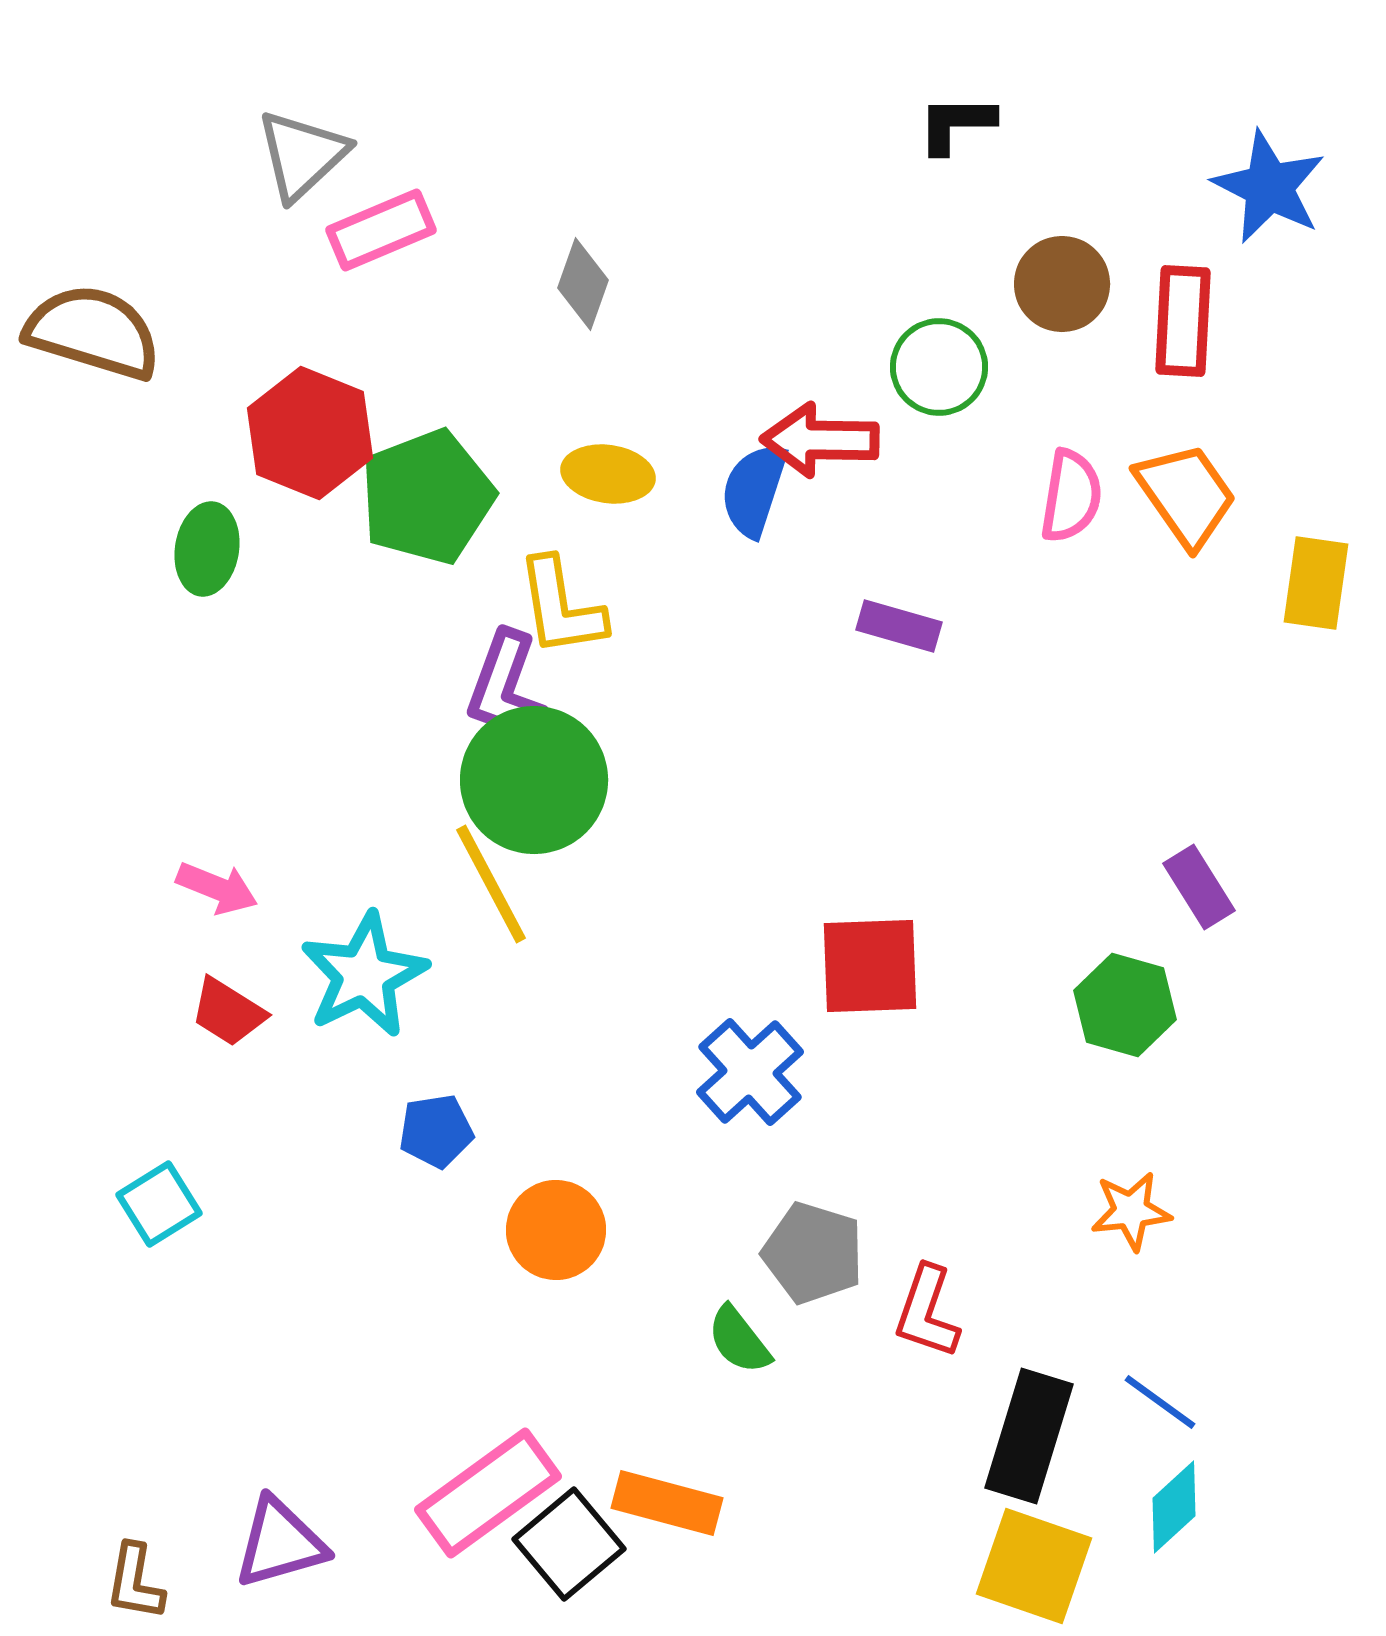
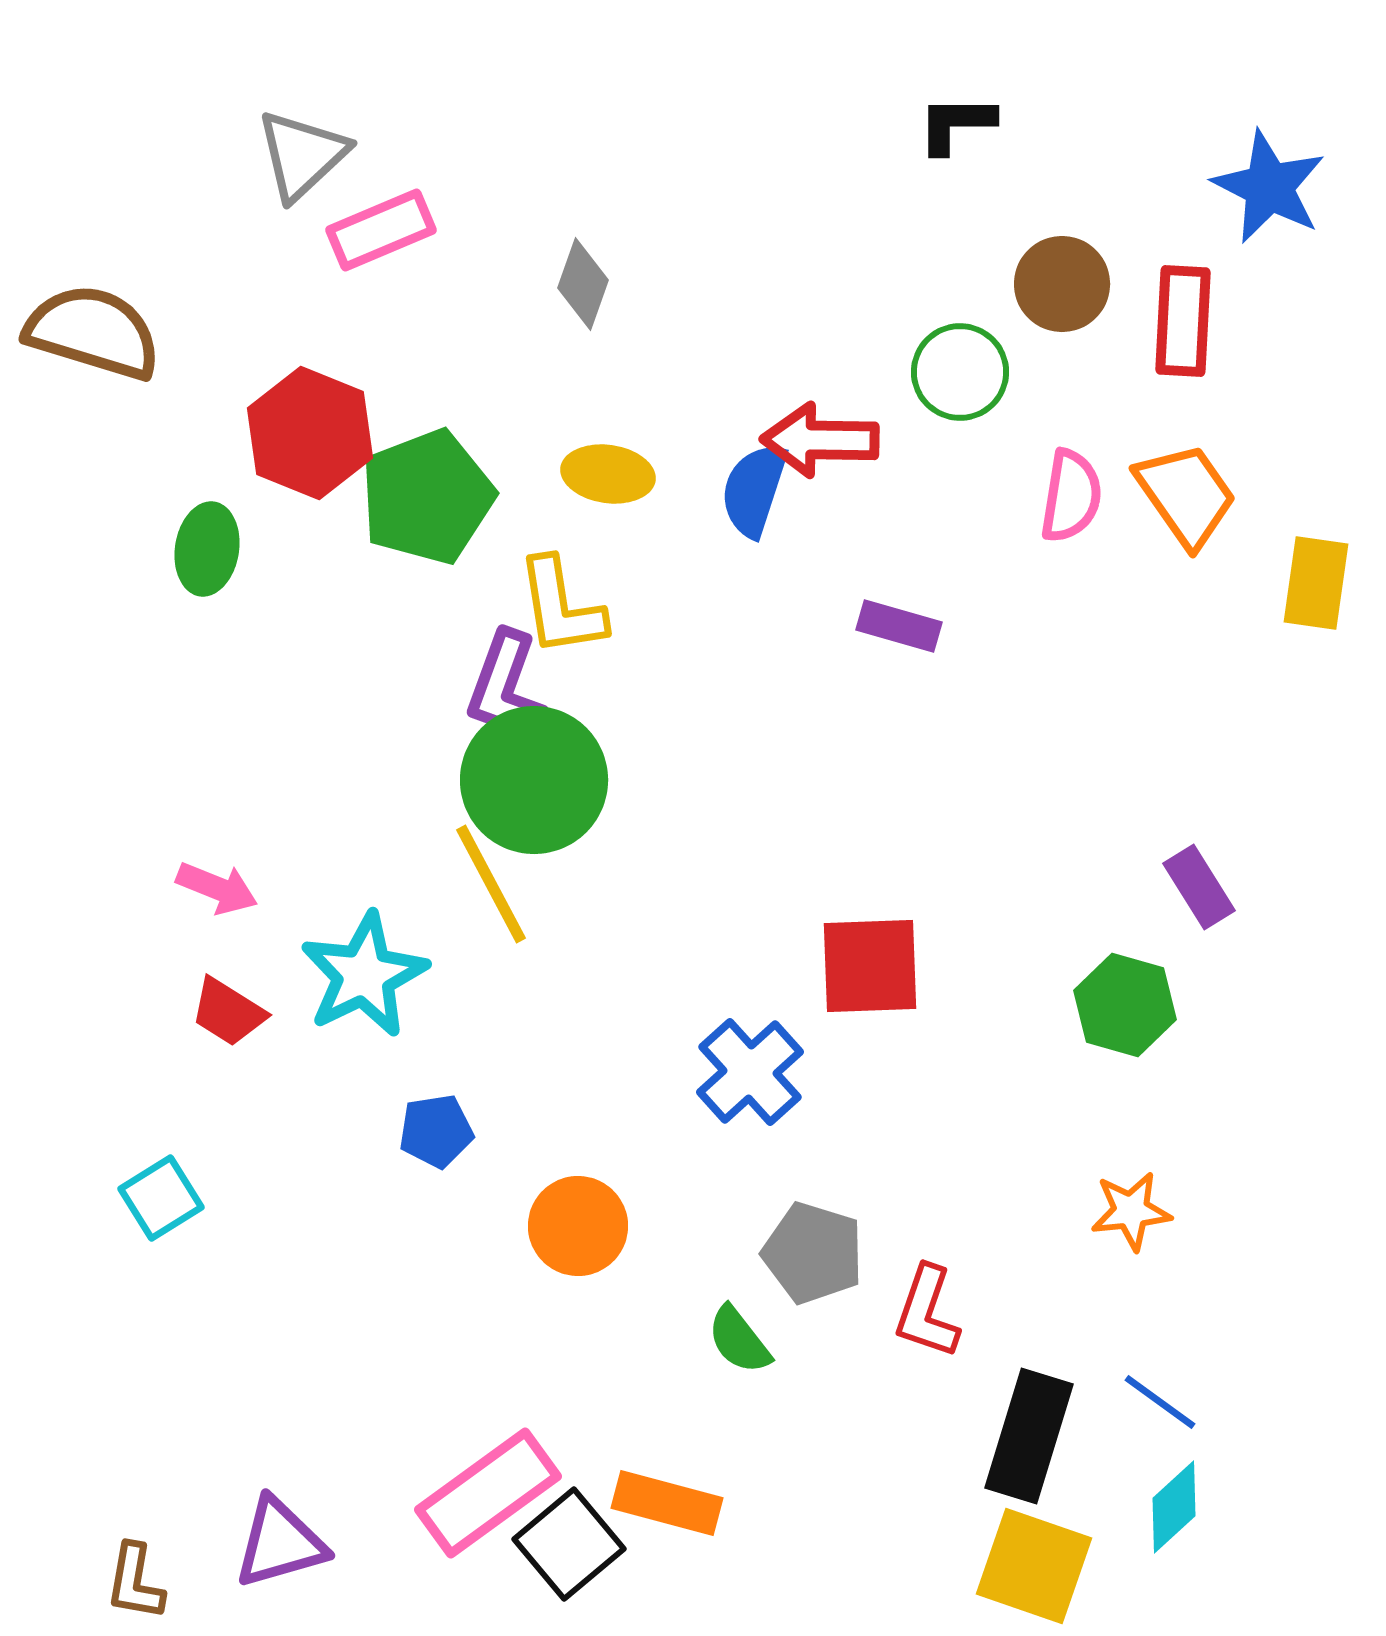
green circle at (939, 367): moved 21 px right, 5 px down
cyan square at (159, 1204): moved 2 px right, 6 px up
orange circle at (556, 1230): moved 22 px right, 4 px up
